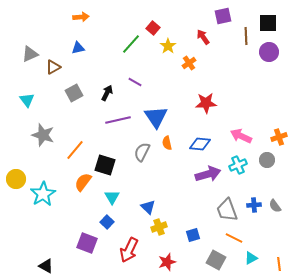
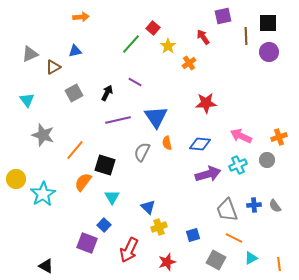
blue triangle at (78, 48): moved 3 px left, 3 px down
blue square at (107, 222): moved 3 px left, 3 px down
